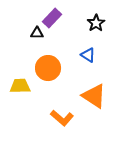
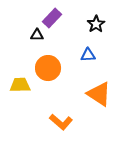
black star: moved 1 px down
black triangle: moved 2 px down
blue triangle: rotated 35 degrees counterclockwise
yellow trapezoid: moved 1 px up
orange triangle: moved 5 px right, 2 px up
orange L-shape: moved 1 px left, 4 px down
